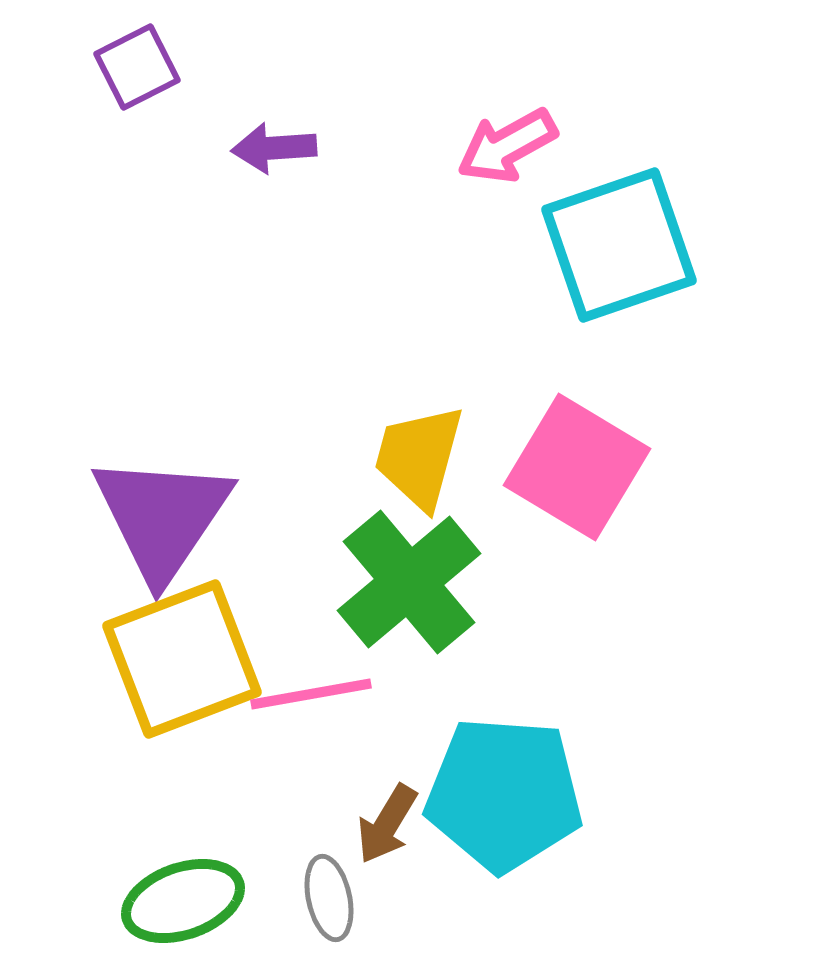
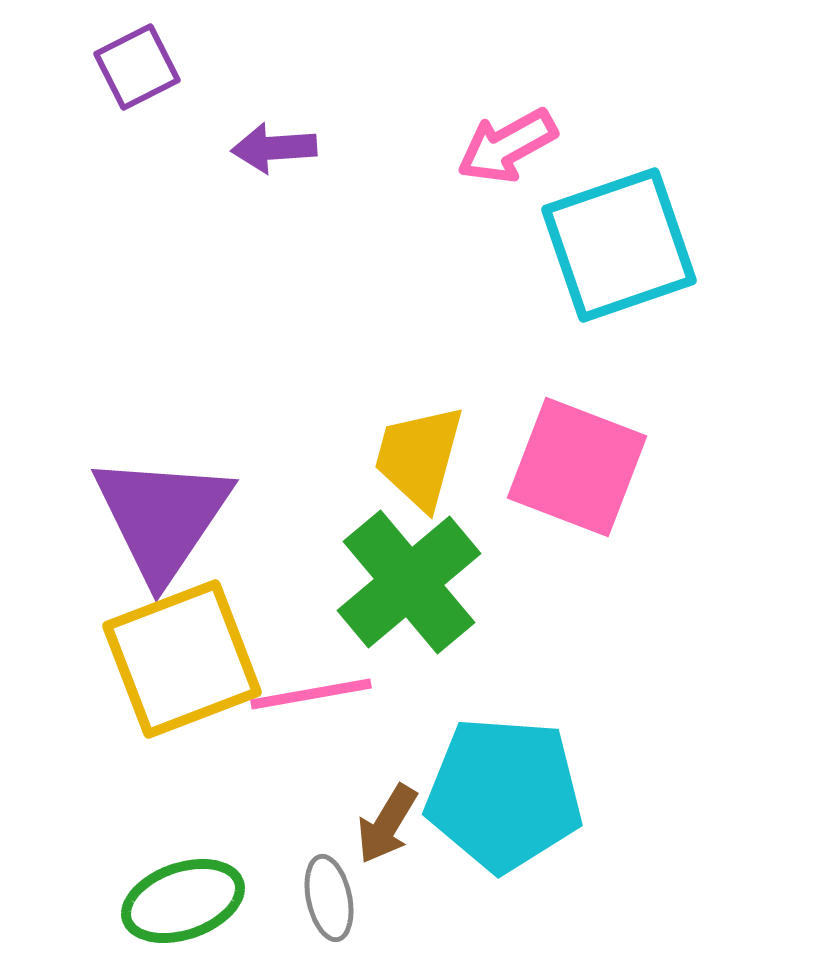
pink square: rotated 10 degrees counterclockwise
